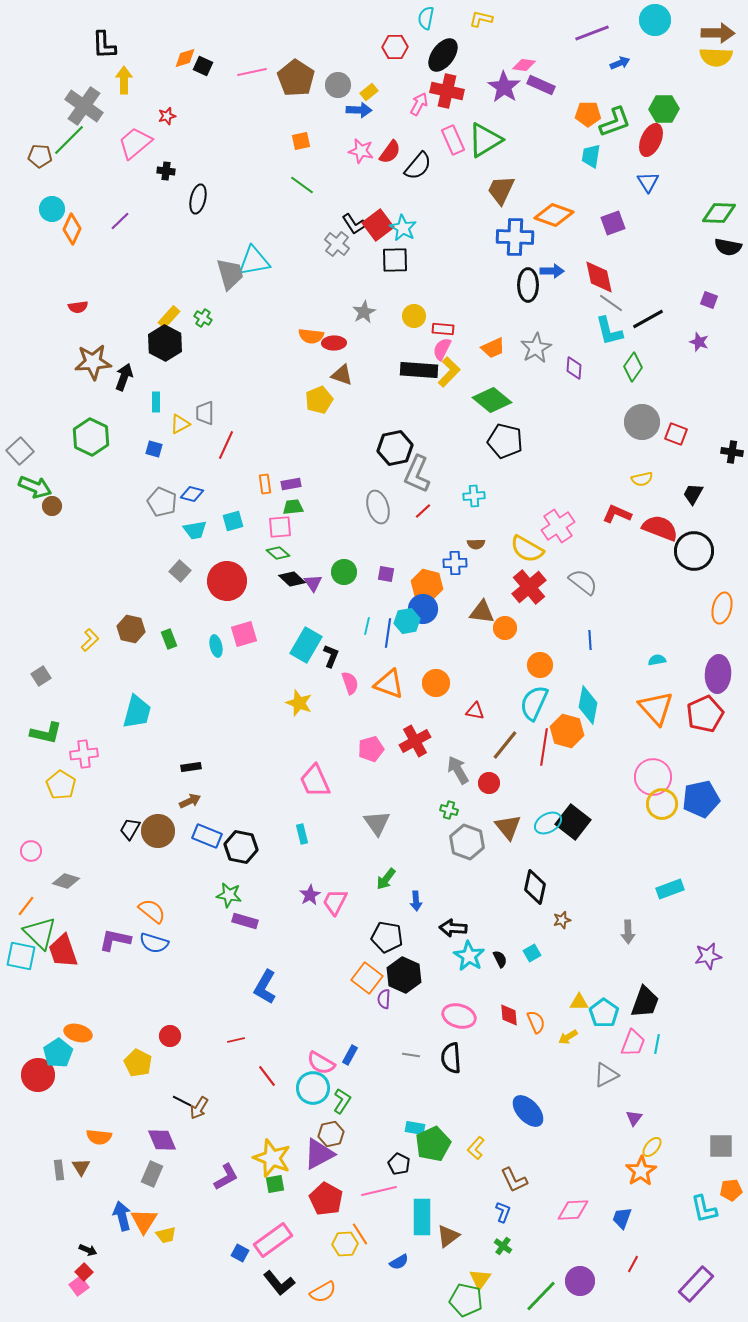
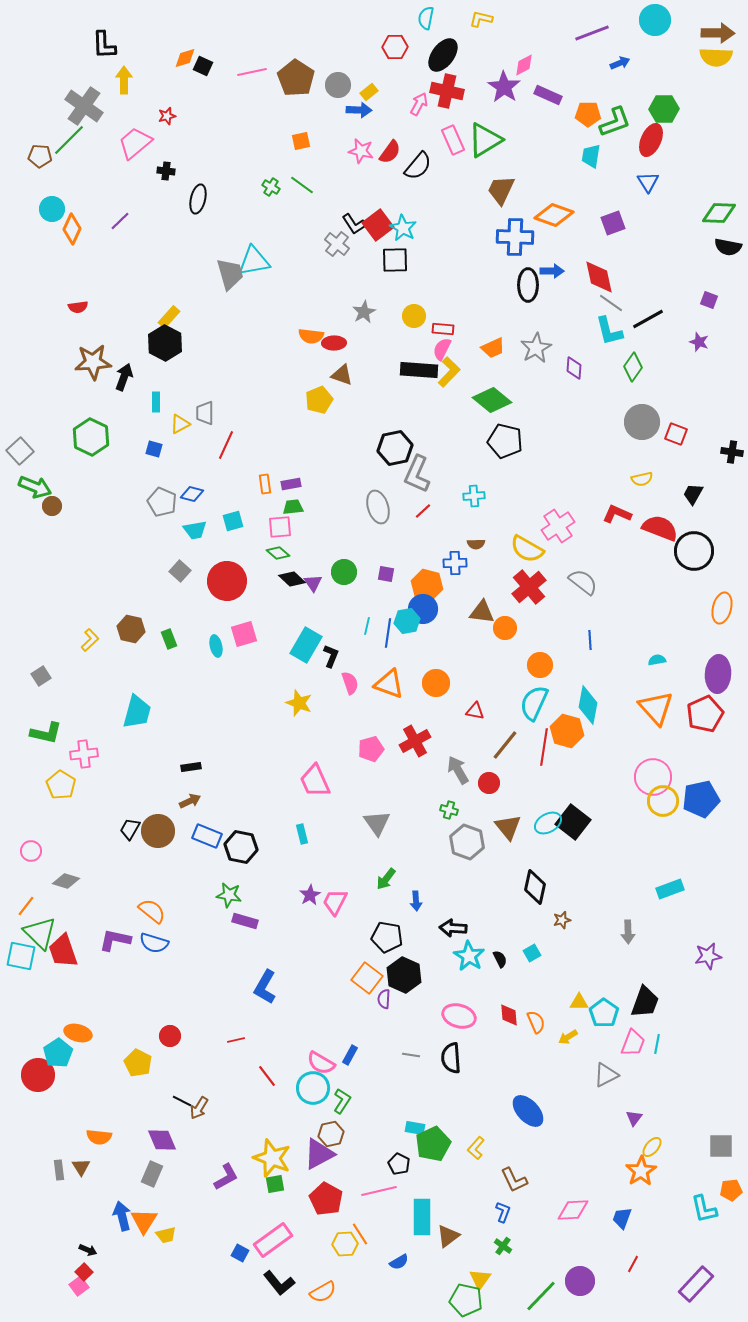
pink diamond at (524, 65): rotated 35 degrees counterclockwise
purple rectangle at (541, 85): moved 7 px right, 10 px down
green cross at (203, 318): moved 68 px right, 131 px up
yellow circle at (662, 804): moved 1 px right, 3 px up
